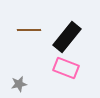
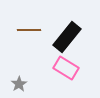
pink rectangle: rotated 10 degrees clockwise
gray star: rotated 21 degrees counterclockwise
